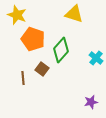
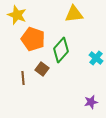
yellow triangle: rotated 24 degrees counterclockwise
